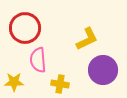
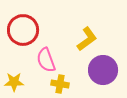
red circle: moved 2 px left, 2 px down
yellow L-shape: rotated 10 degrees counterclockwise
pink semicircle: moved 8 px right; rotated 15 degrees counterclockwise
